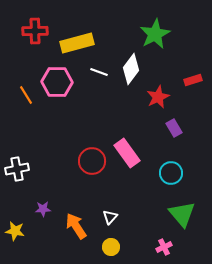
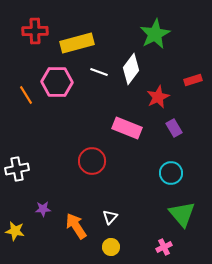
pink rectangle: moved 25 px up; rotated 32 degrees counterclockwise
